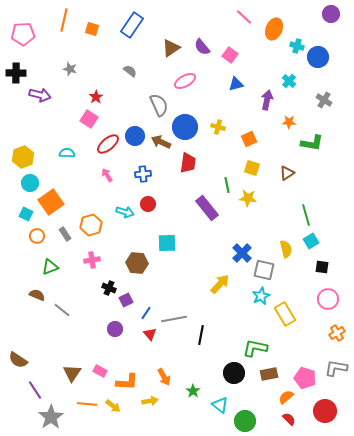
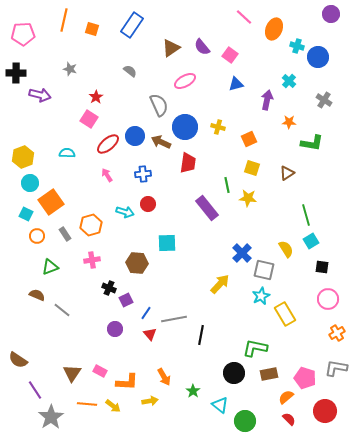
yellow semicircle at (286, 249): rotated 18 degrees counterclockwise
